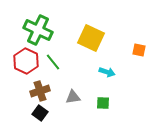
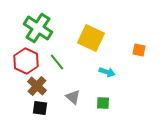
green cross: moved 2 px up; rotated 8 degrees clockwise
green line: moved 4 px right
brown cross: moved 3 px left, 5 px up; rotated 30 degrees counterclockwise
gray triangle: rotated 49 degrees clockwise
black square: moved 5 px up; rotated 28 degrees counterclockwise
